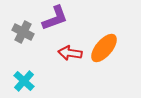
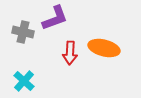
gray cross: rotated 15 degrees counterclockwise
orange ellipse: rotated 64 degrees clockwise
red arrow: rotated 95 degrees counterclockwise
